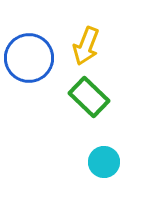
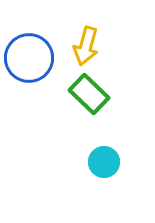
yellow arrow: rotated 6 degrees counterclockwise
green rectangle: moved 3 px up
